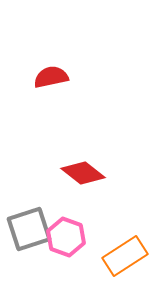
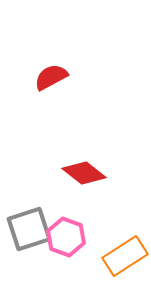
red semicircle: rotated 16 degrees counterclockwise
red diamond: moved 1 px right
